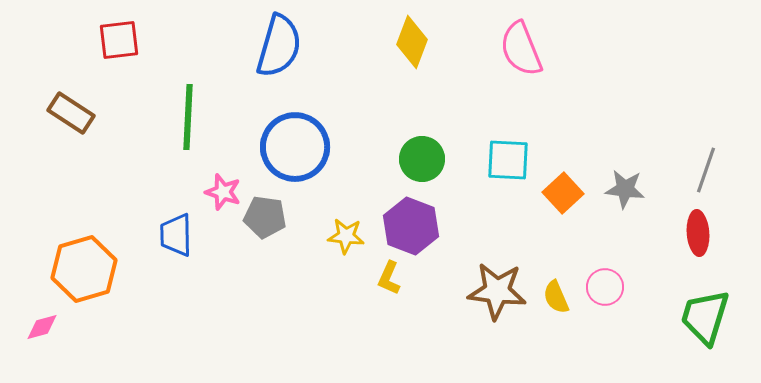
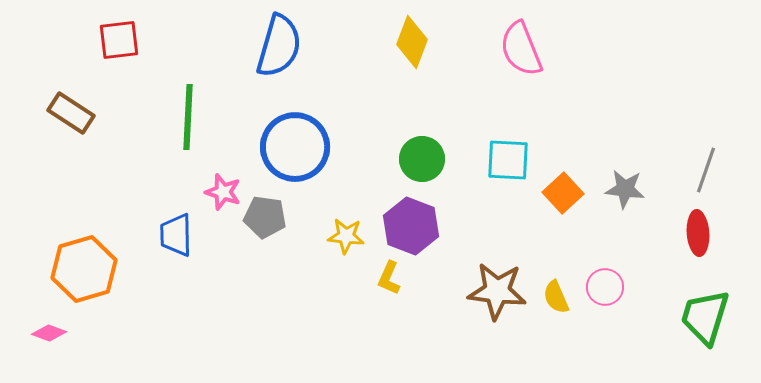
pink diamond: moved 7 px right, 6 px down; rotated 36 degrees clockwise
